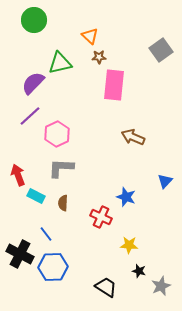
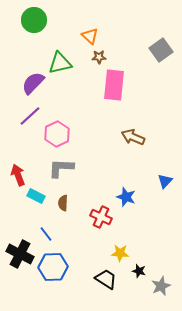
yellow star: moved 9 px left, 8 px down
black trapezoid: moved 8 px up
